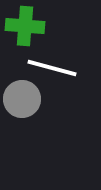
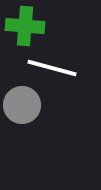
gray circle: moved 6 px down
